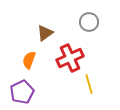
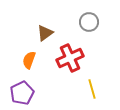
yellow line: moved 3 px right, 5 px down
purple pentagon: moved 1 px down
